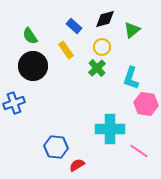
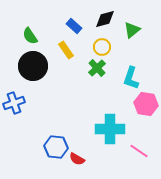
red semicircle: moved 6 px up; rotated 119 degrees counterclockwise
